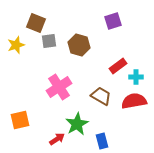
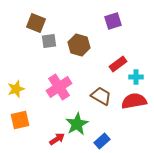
yellow star: moved 44 px down
red rectangle: moved 2 px up
blue rectangle: rotated 63 degrees clockwise
